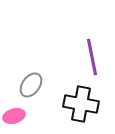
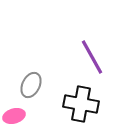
purple line: rotated 18 degrees counterclockwise
gray ellipse: rotated 10 degrees counterclockwise
